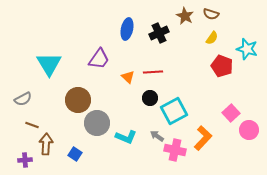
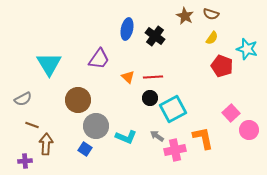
black cross: moved 4 px left, 3 px down; rotated 30 degrees counterclockwise
red line: moved 5 px down
cyan square: moved 1 px left, 2 px up
gray circle: moved 1 px left, 3 px down
orange L-shape: rotated 55 degrees counterclockwise
pink cross: rotated 25 degrees counterclockwise
blue square: moved 10 px right, 5 px up
purple cross: moved 1 px down
